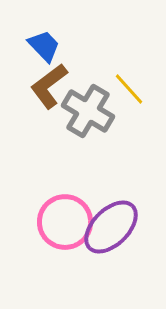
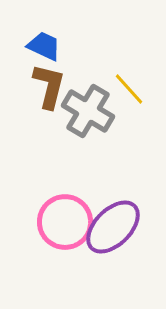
blue trapezoid: rotated 21 degrees counterclockwise
brown L-shape: rotated 141 degrees clockwise
purple ellipse: moved 2 px right
